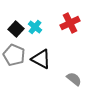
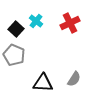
cyan cross: moved 1 px right, 6 px up
black triangle: moved 2 px right, 24 px down; rotated 25 degrees counterclockwise
gray semicircle: rotated 84 degrees clockwise
